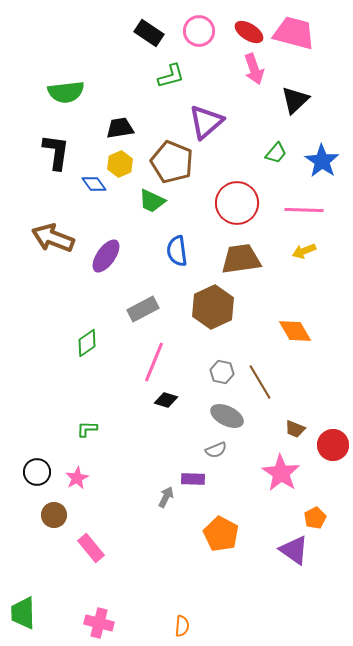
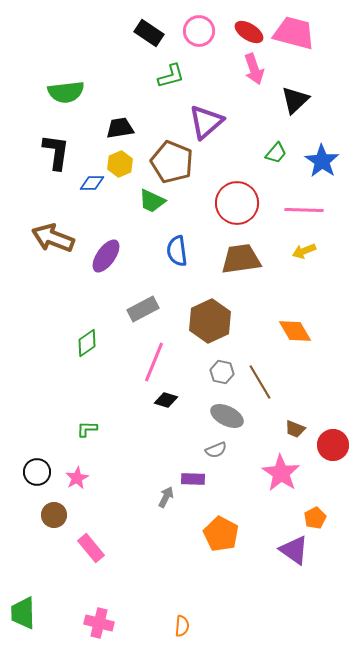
blue diamond at (94, 184): moved 2 px left, 1 px up; rotated 55 degrees counterclockwise
brown hexagon at (213, 307): moved 3 px left, 14 px down
